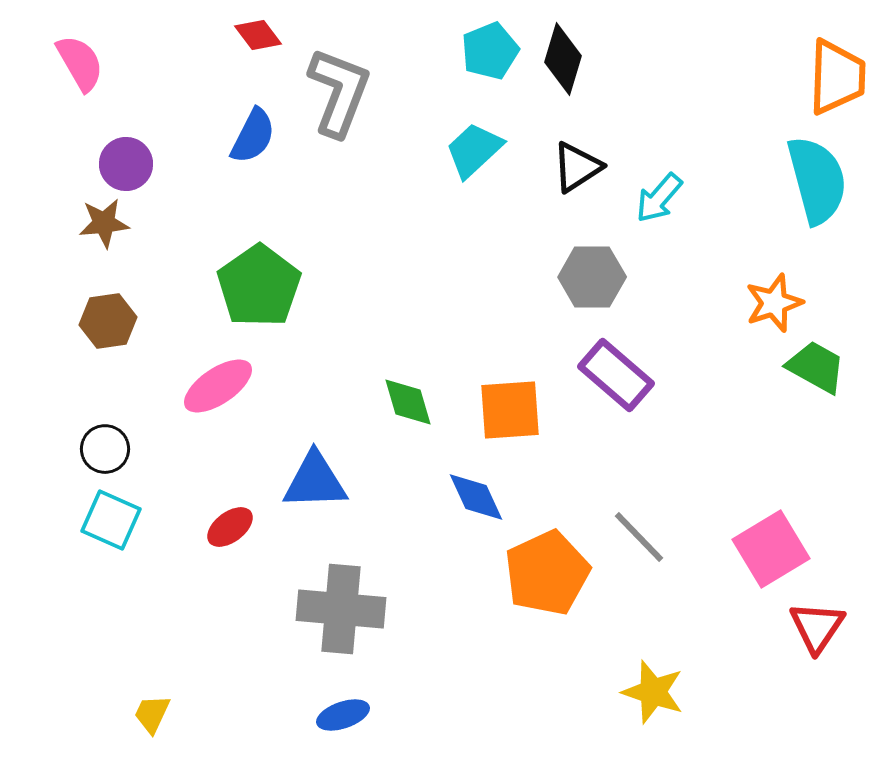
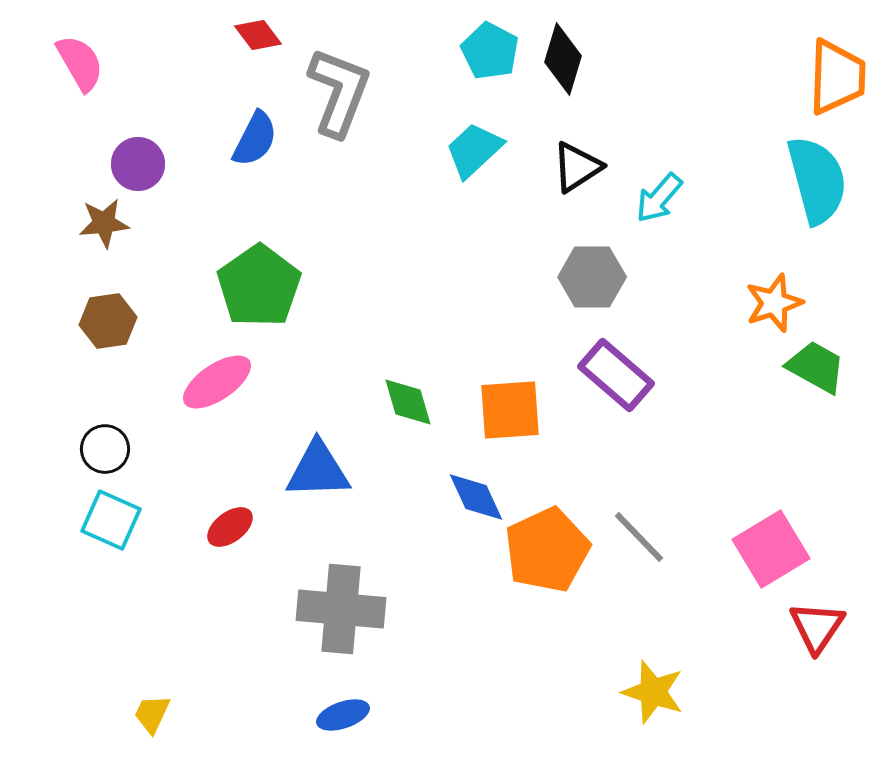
cyan pentagon: rotated 22 degrees counterclockwise
blue semicircle: moved 2 px right, 3 px down
purple circle: moved 12 px right
pink ellipse: moved 1 px left, 4 px up
blue triangle: moved 3 px right, 11 px up
orange pentagon: moved 23 px up
